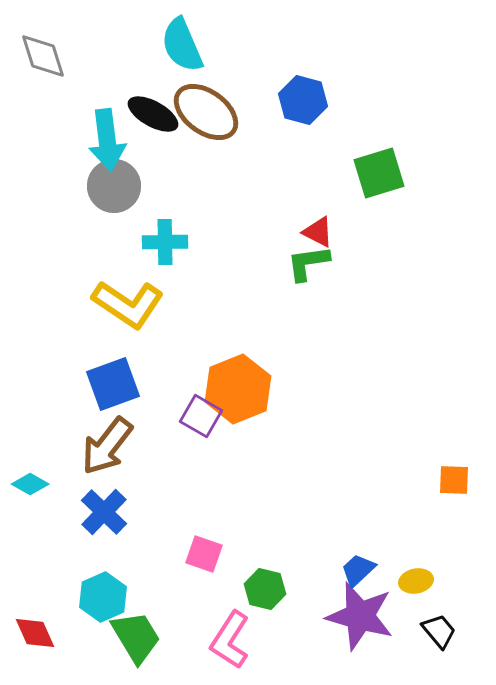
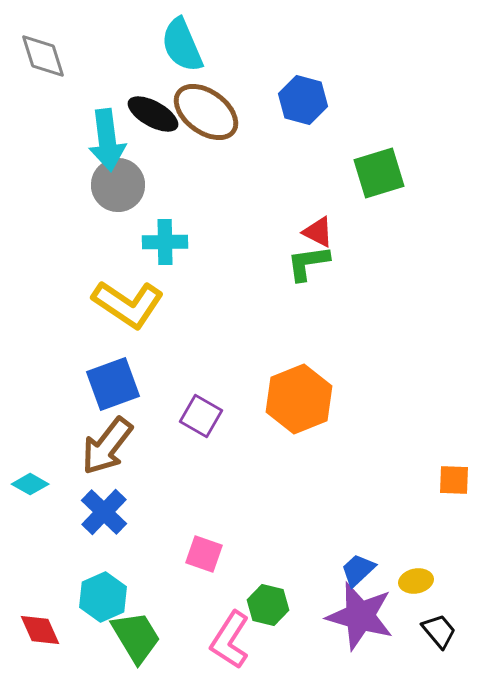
gray circle: moved 4 px right, 1 px up
orange hexagon: moved 61 px right, 10 px down
green hexagon: moved 3 px right, 16 px down
red diamond: moved 5 px right, 3 px up
